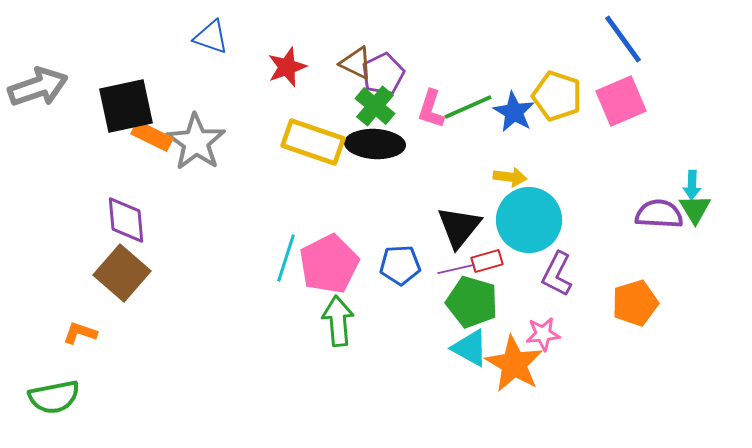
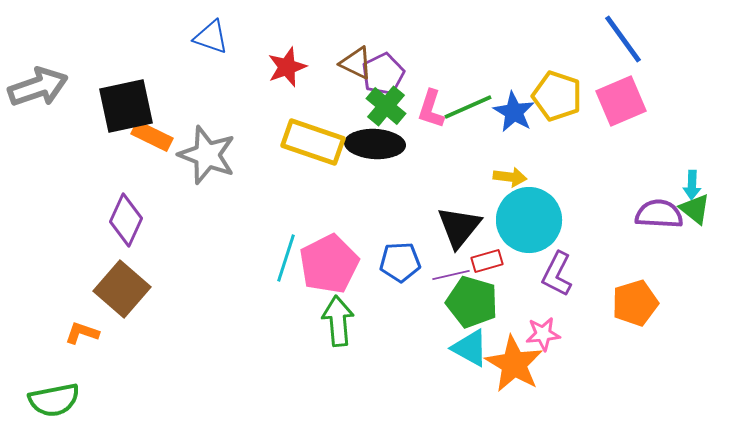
green cross: moved 11 px right
gray star: moved 11 px right, 13 px down; rotated 14 degrees counterclockwise
green triangle: rotated 20 degrees counterclockwise
purple diamond: rotated 30 degrees clockwise
blue pentagon: moved 3 px up
purple line: moved 5 px left, 6 px down
brown square: moved 16 px down
orange L-shape: moved 2 px right
green semicircle: moved 3 px down
